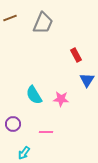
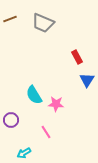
brown line: moved 1 px down
gray trapezoid: rotated 90 degrees clockwise
red rectangle: moved 1 px right, 2 px down
pink star: moved 5 px left, 5 px down
purple circle: moved 2 px left, 4 px up
pink line: rotated 56 degrees clockwise
cyan arrow: rotated 24 degrees clockwise
